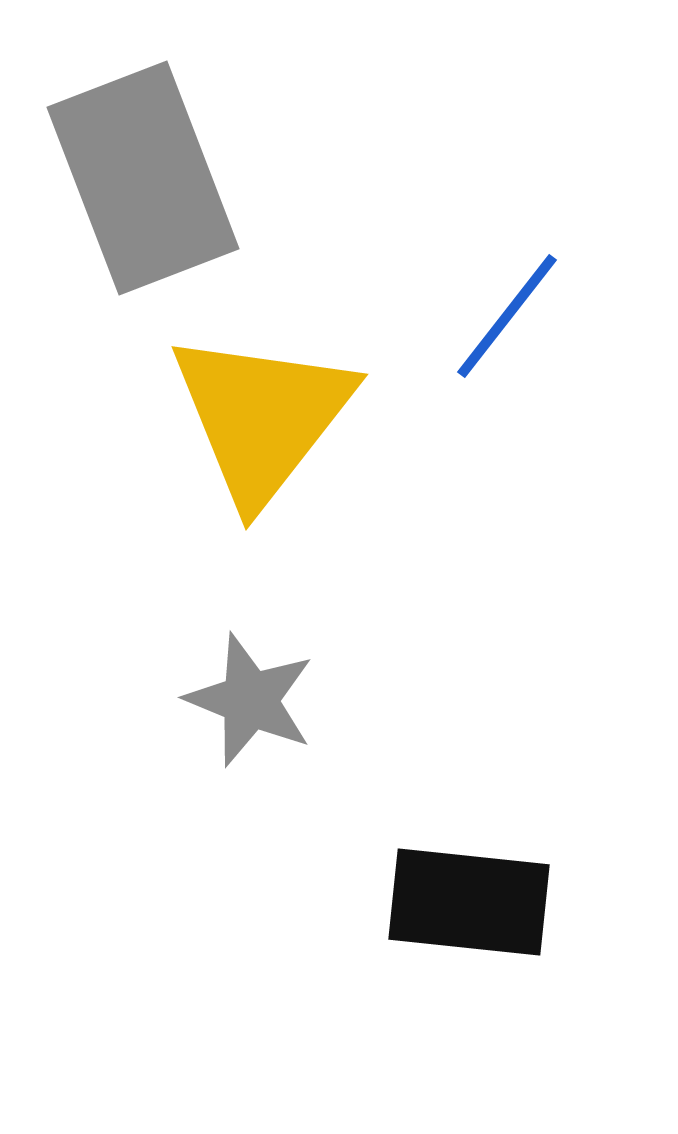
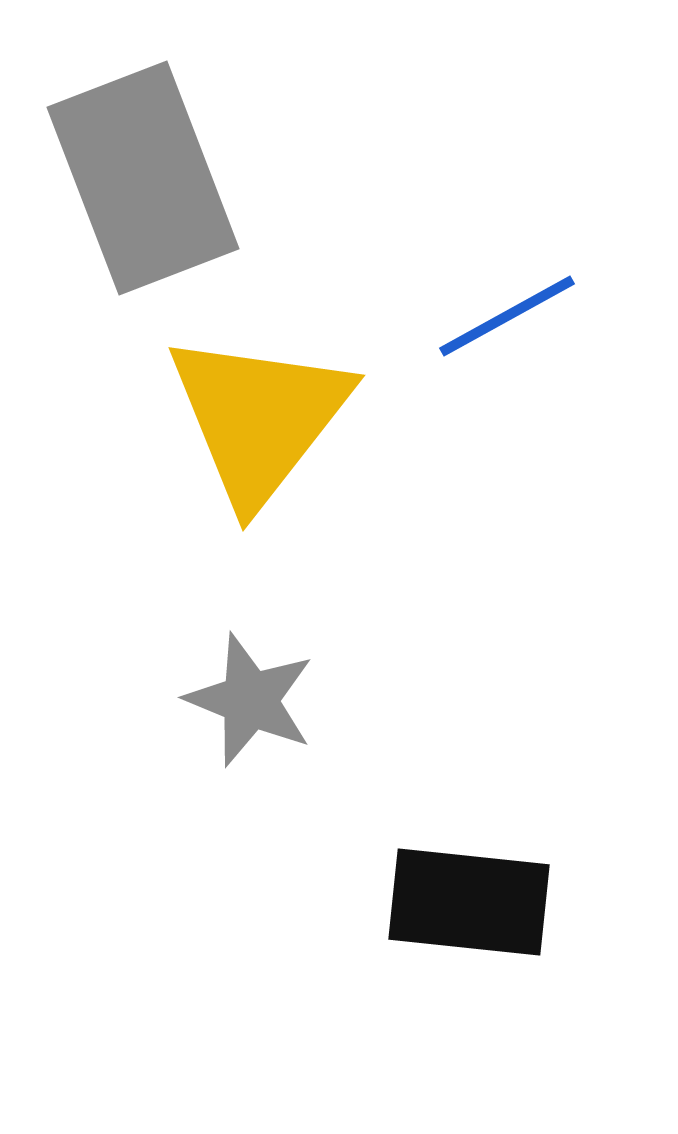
blue line: rotated 23 degrees clockwise
yellow triangle: moved 3 px left, 1 px down
